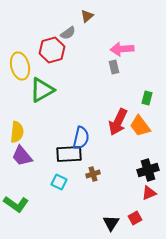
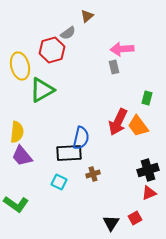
orange trapezoid: moved 2 px left
black rectangle: moved 1 px up
